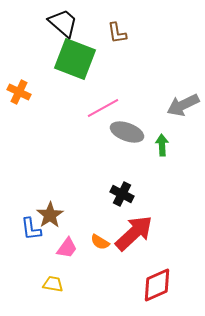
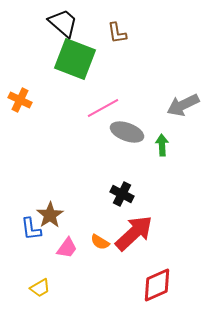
orange cross: moved 1 px right, 8 px down
yellow trapezoid: moved 13 px left, 4 px down; rotated 140 degrees clockwise
